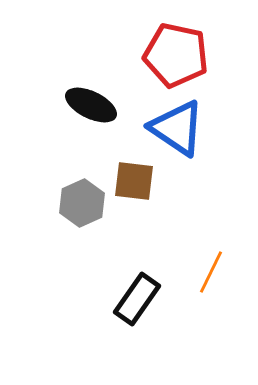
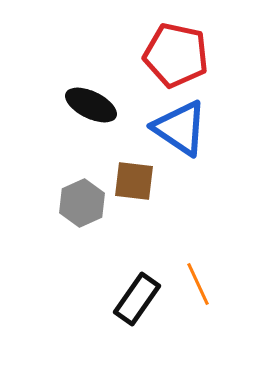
blue triangle: moved 3 px right
orange line: moved 13 px left, 12 px down; rotated 51 degrees counterclockwise
